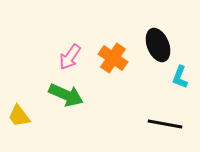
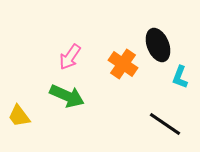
orange cross: moved 10 px right, 6 px down
green arrow: moved 1 px right, 1 px down
black line: rotated 24 degrees clockwise
